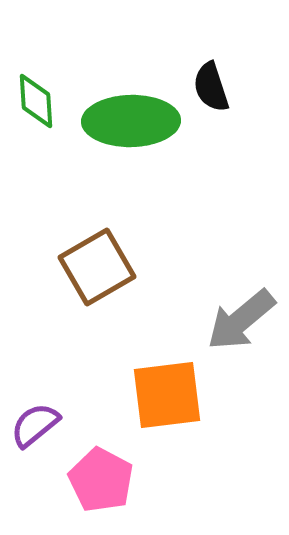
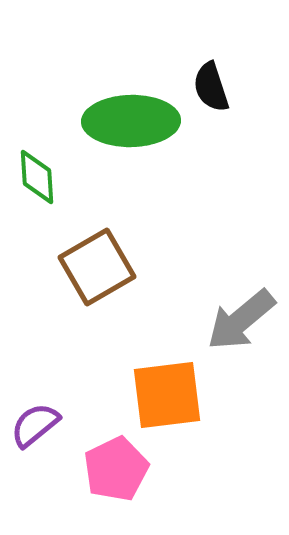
green diamond: moved 1 px right, 76 px down
pink pentagon: moved 15 px right, 11 px up; rotated 18 degrees clockwise
